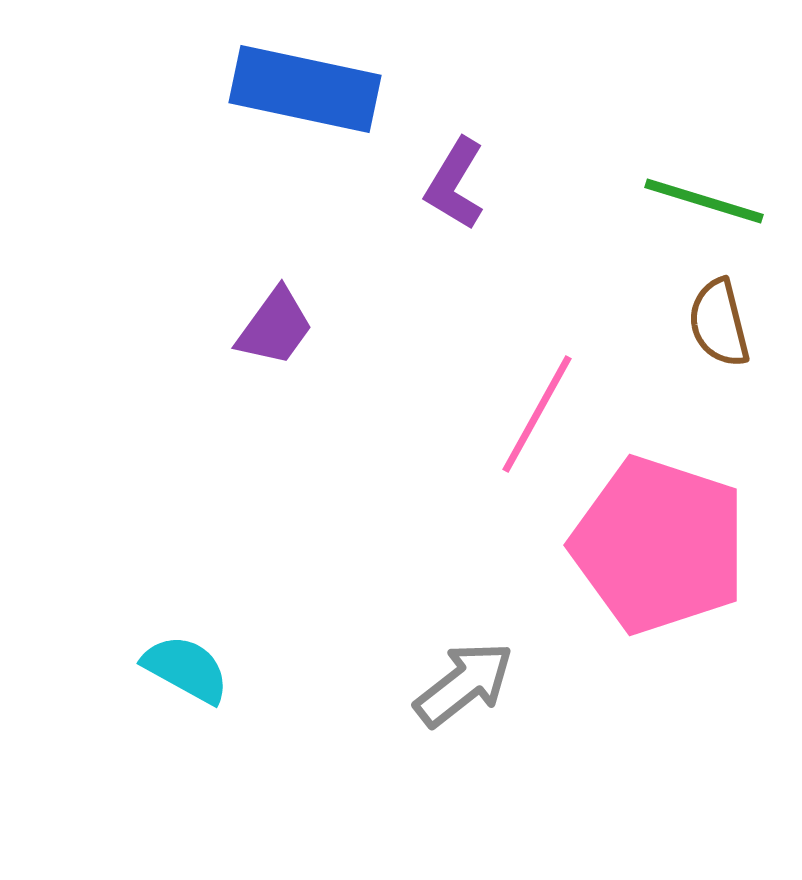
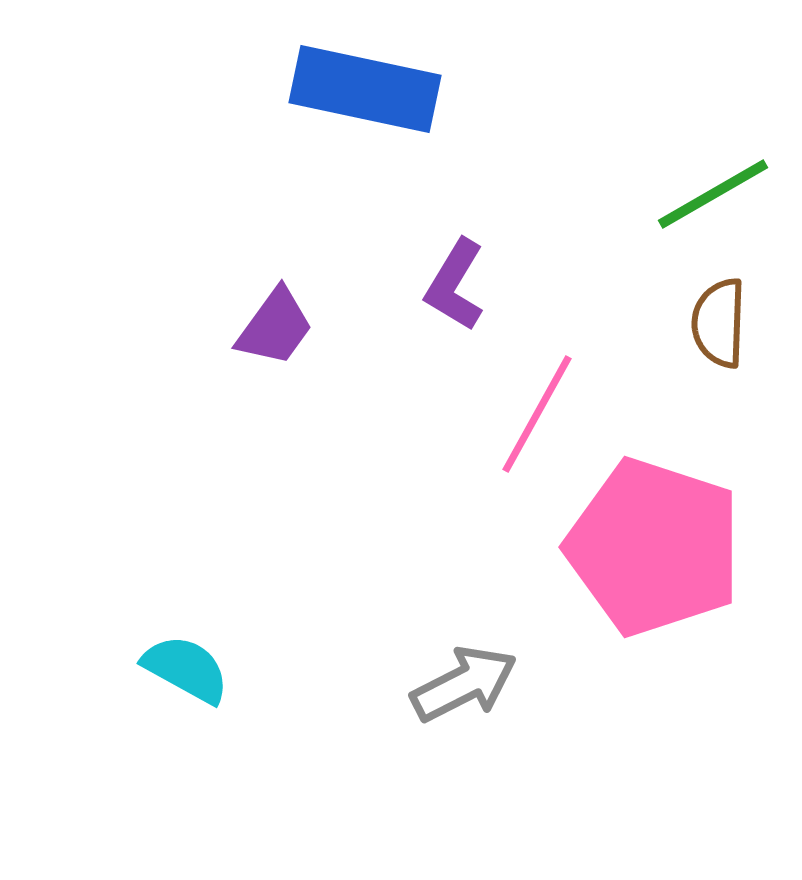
blue rectangle: moved 60 px right
purple L-shape: moved 101 px down
green line: moved 9 px right, 7 px up; rotated 47 degrees counterclockwise
brown semicircle: rotated 16 degrees clockwise
pink pentagon: moved 5 px left, 2 px down
gray arrow: rotated 11 degrees clockwise
